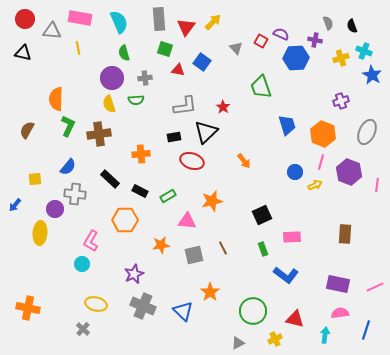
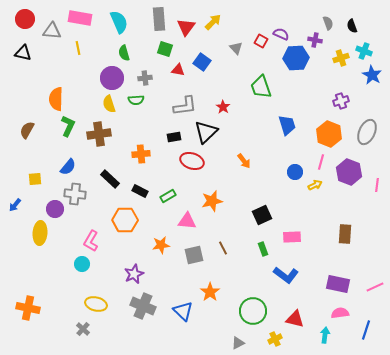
orange hexagon at (323, 134): moved 6 px right
